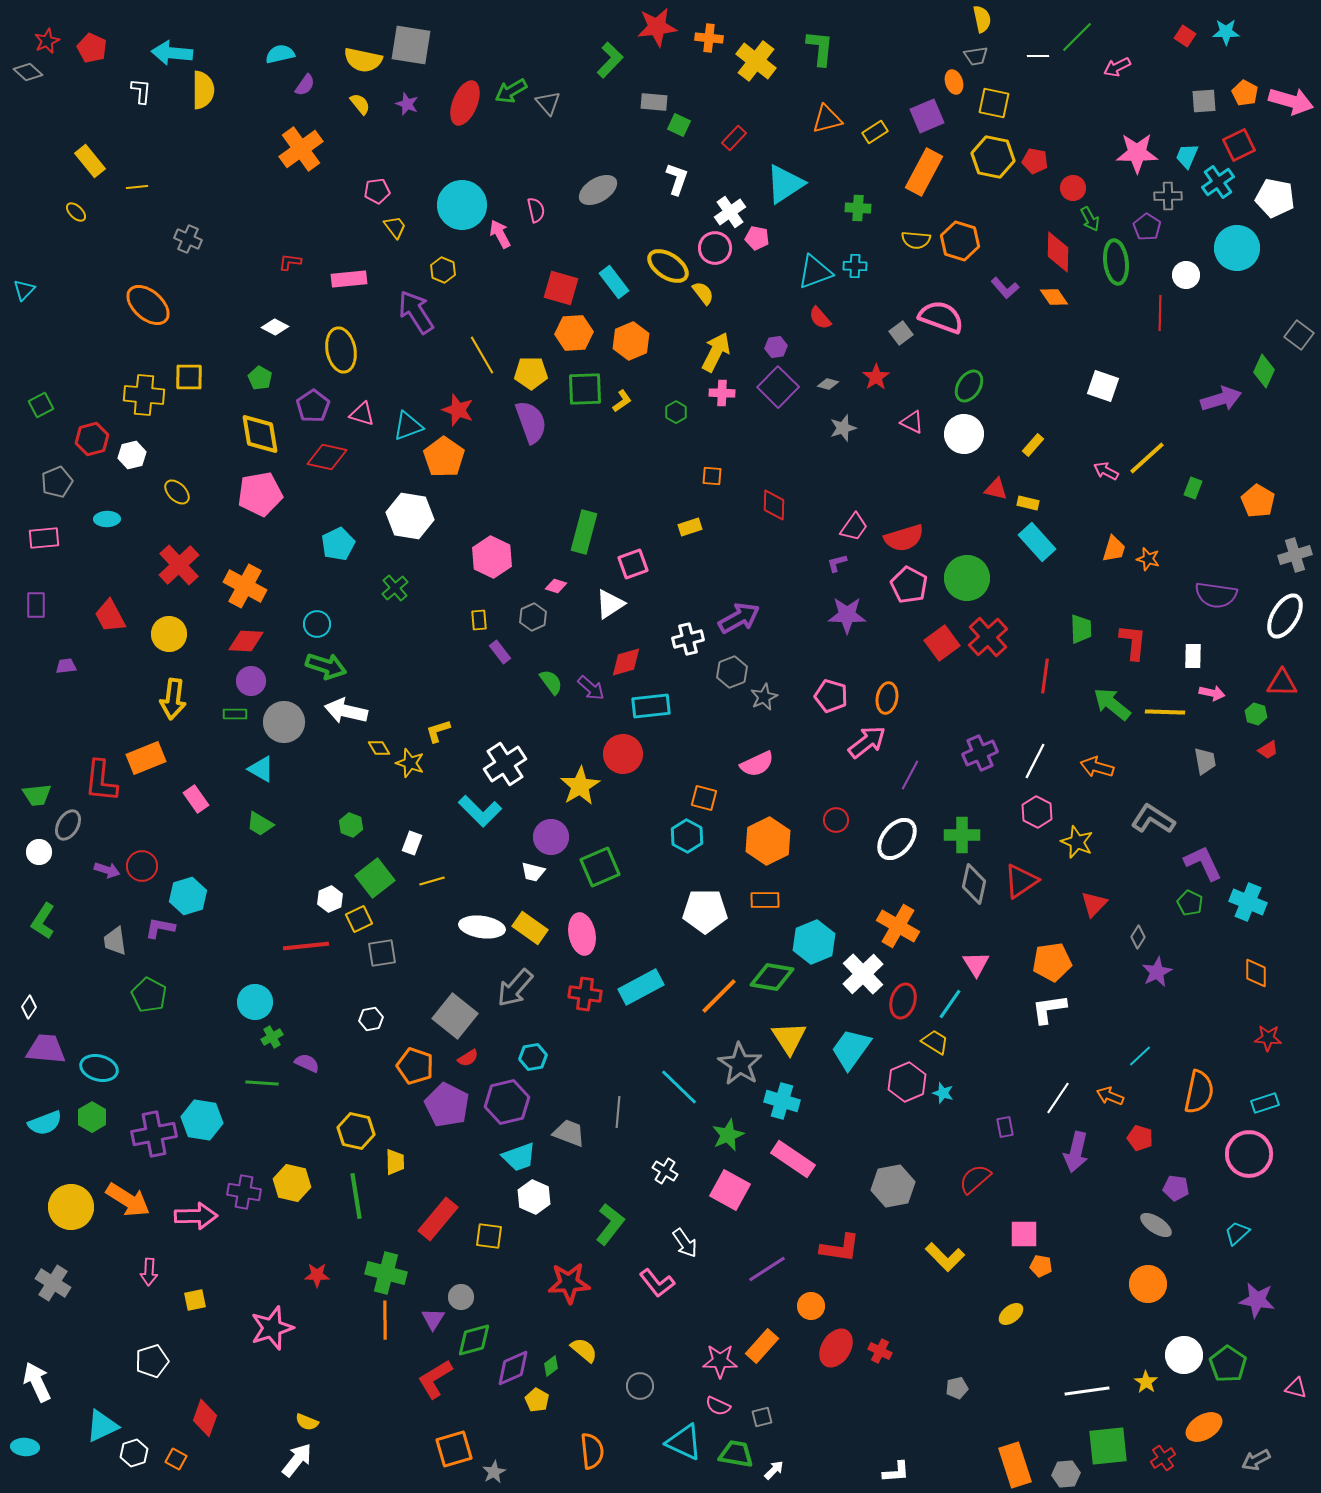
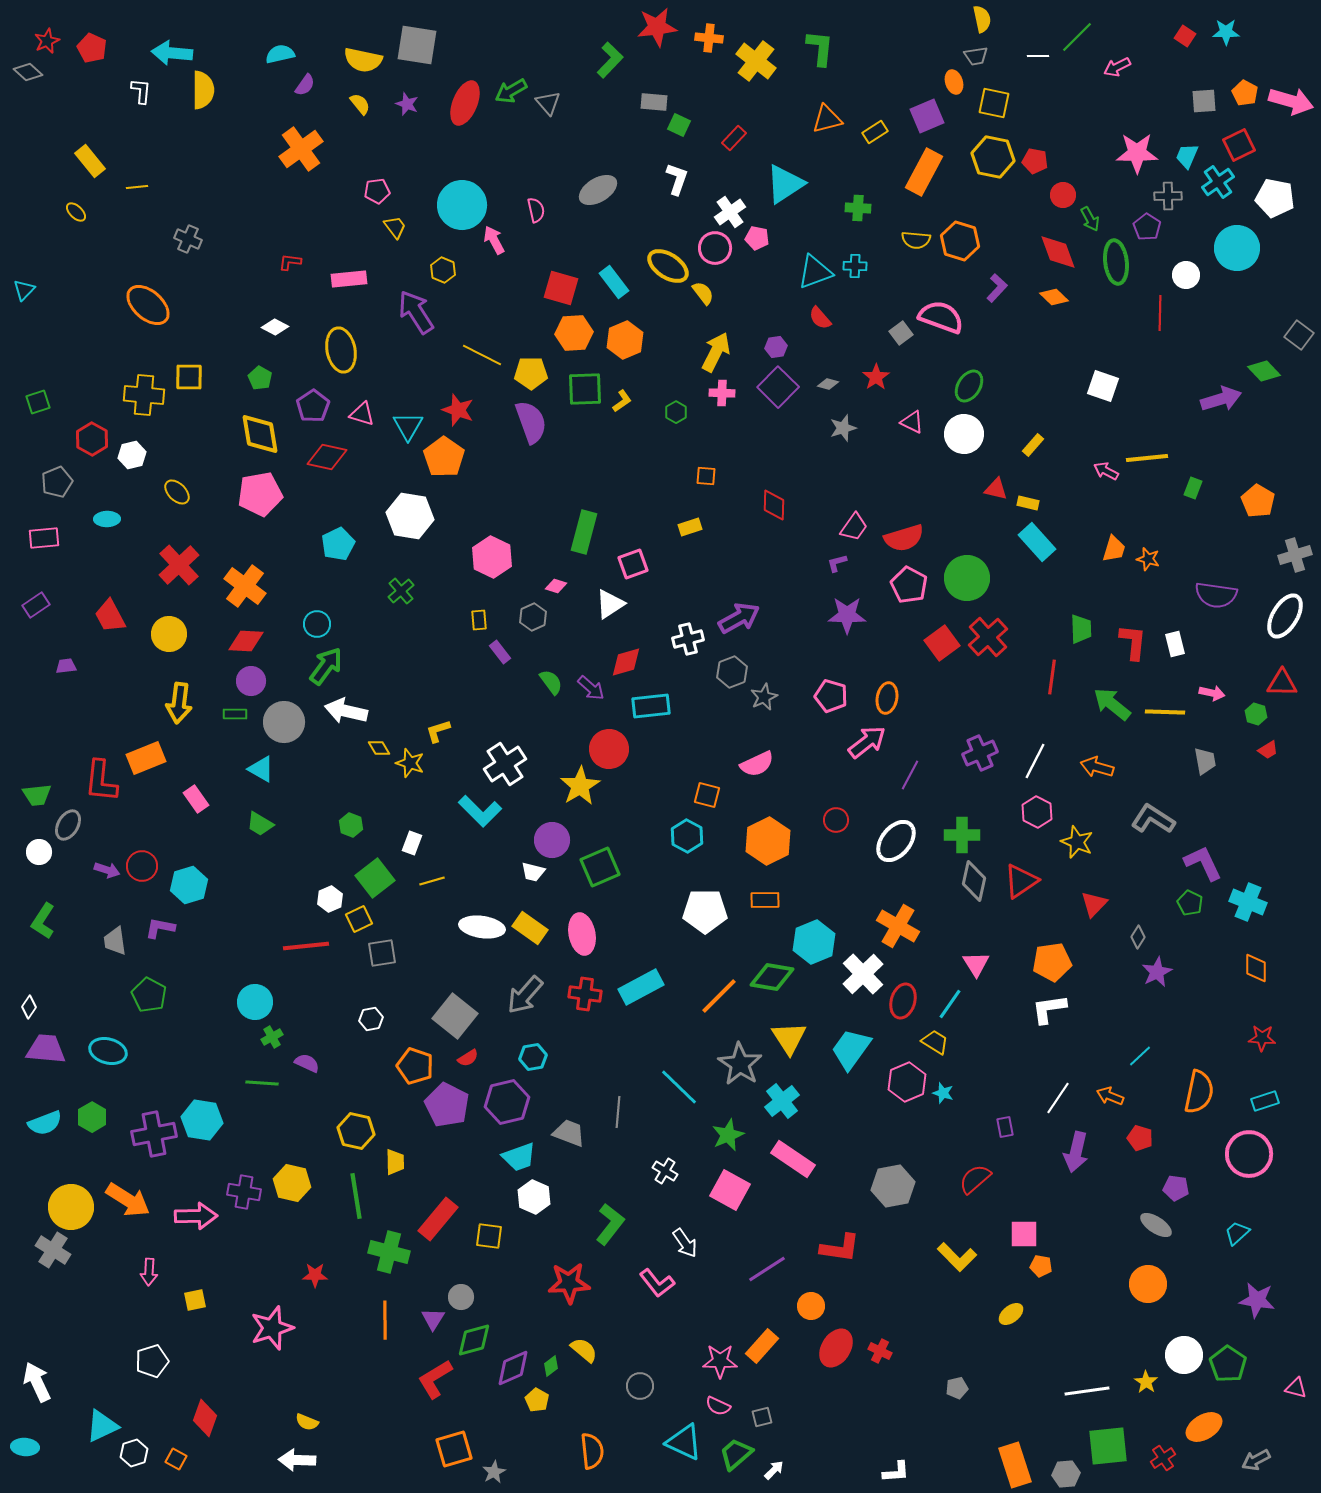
gray square at (411, 45): moved 6 px right
red circle at (1073, 188): moved 10 px left, 7 px down
pink arrow at (500, 234): moved 6 px left, 6 px down
red diamond at (1058, 252): rotated 21 degrees counterclockwise
purple L-shape at (1005, 288): moved 8 px left; rotated 96 degrees counterclockwise
orange diamond at (1054, 297): rotated 12 degrees counterclockwise
orange hexagon at (631, 341): moved 6 px left, 1 px up
yellow line at (482, 355): rotated 33 degrees counterclockwise
green diamond at (1264, 371): rotated 68 degrees counterclockwise
green square at (41, 405): moved 3 px left, 3 px up; rotated 10 degrees clockwise
cyan triangle at (408, 426): rotated 40 degrees counterclockwise
red hexagon at (92, 439): rotated 16 degrees counterclockwise
yellow line at (1147, 458): rotated 36 degrees clockwise
orange square at (712, 476): moved 6 px left
orange cross at (245, 586): rotated 9 degrees clockwise
green cross at (395, 588): moved 6 px right, 3 px down
purple rectangle at (36, 605): rotated 56 degrees clockwise
white rectangle at (1193, 656): moved 18 px left, 12 px up; rotated 15 degrees counterclockwise
green arrow at (326, 666): rotated 72 degrees counterclockwise
red line at (1045, 676): moved 7 px right, 1 px down
yellow arrow at (173, 699): moved 6 px right, 4 px down
red circle at (623, 754): moved 14 px left, 5 px up
orange square at (704, 798): moved 3 px right, 3 px up
purple circle at (551, 837): moved 1 px right, 3 px down
white ellipse at (897, 839): moved 1 px left, 2 px down
gray diamond at (974, 884): moved 3 px up
cyan hexagon at (188, 896): moved 1 px right, 11 px up
orange diamond at (1256, 973): moved 5 px up
gray arrow at (515, 988): moved 10 px right, 7 px down
red star at (1268, 1038): moved 6 px left
cyan ellipse at (99, 1068): moved 9 px right, 17 px up
cyan cross at (782, 1101): rotated 36 degrees clockwise
cyan rectangle at (1265, 1103): moved 2 px up
yellow L-shape at (945, 1257): moved 12 px right
green cross at (386, 1273): moved 3 px right, 21 px up
red star at (317, 1275): moved 2 px left
gray cross at (53, 1283): moved 33 px up
green trapezoid at (736, 1454): rotated 51 degrees counterclockwise
white arrow at (297, 1460): rotated 126 degrees counterclockwise
